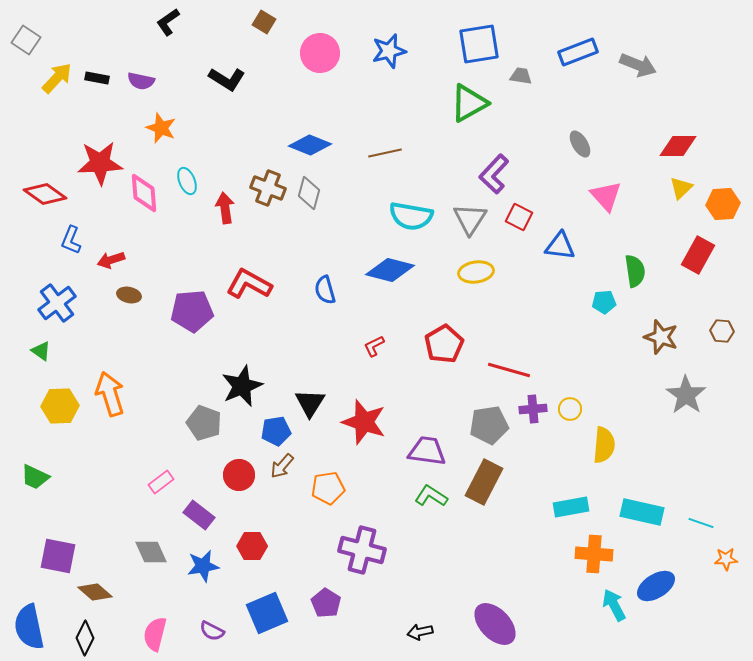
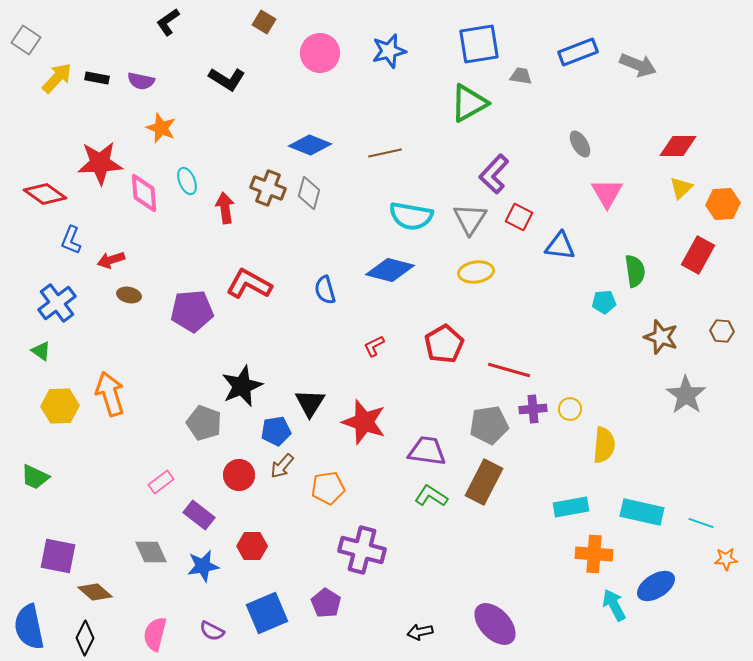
pink triangle at (606, 196): moved 1 px right, 3 px up; rotated 12 degrees clockwise
